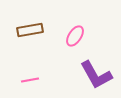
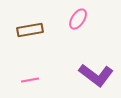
pink ellipse: moved 3 px right, 17 px up
purple L-shape: rotated 24 degrees counterclockwise
